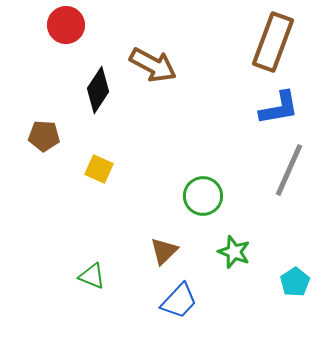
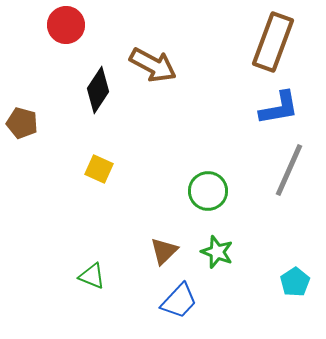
brown pentagon: moved 22 px left, 13 px up; rotated 12 degrees clockwise
green circle: moved 5 px right, 5 px up
green star: moved 17 px left
